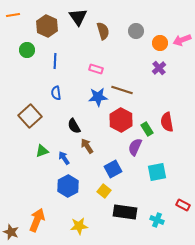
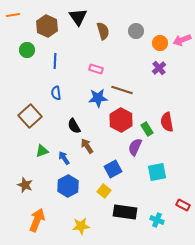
blue star: moved 1 px down
yellow star: moved 2 px right
brown star: moved 14 px right, 47 px up
